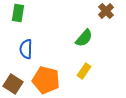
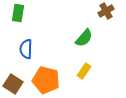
brown cross: rotated 14 degrees clockwise
